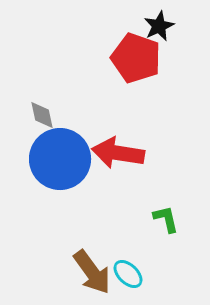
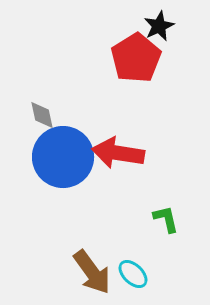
red pentagon: rotated 21 degrees clockwise
blue circle: moved 3 px right, 2 px up
cyan ellipse: moved 5 px right
